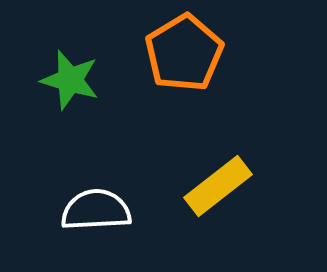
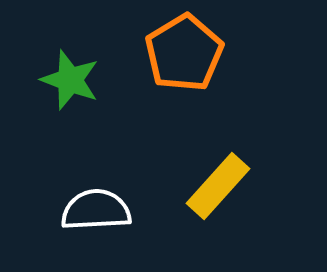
green star: rotated 4 degrees clockwise
yellow rectangle: rotated 10 degrees counterclockwise
